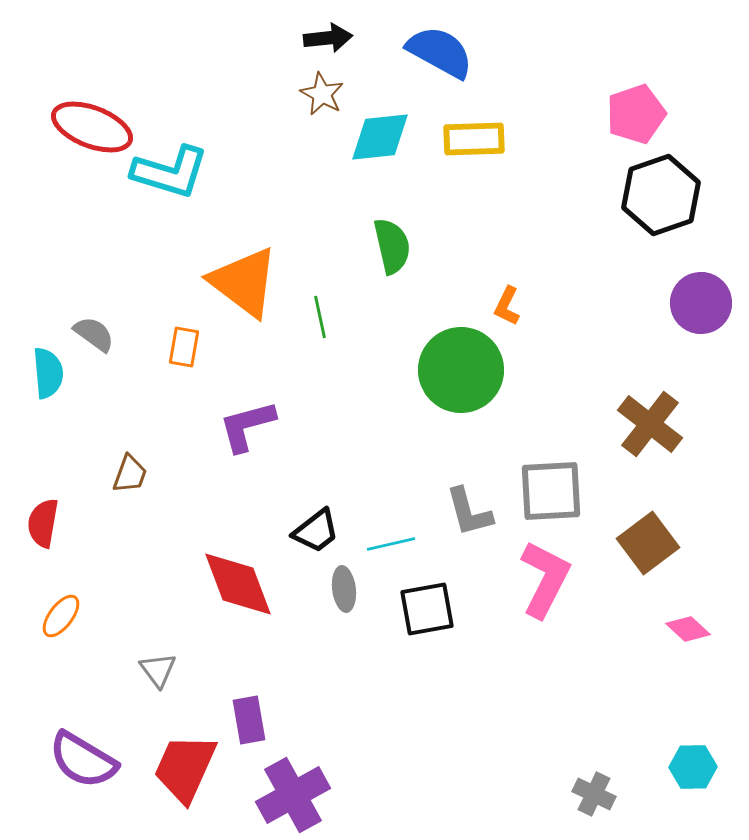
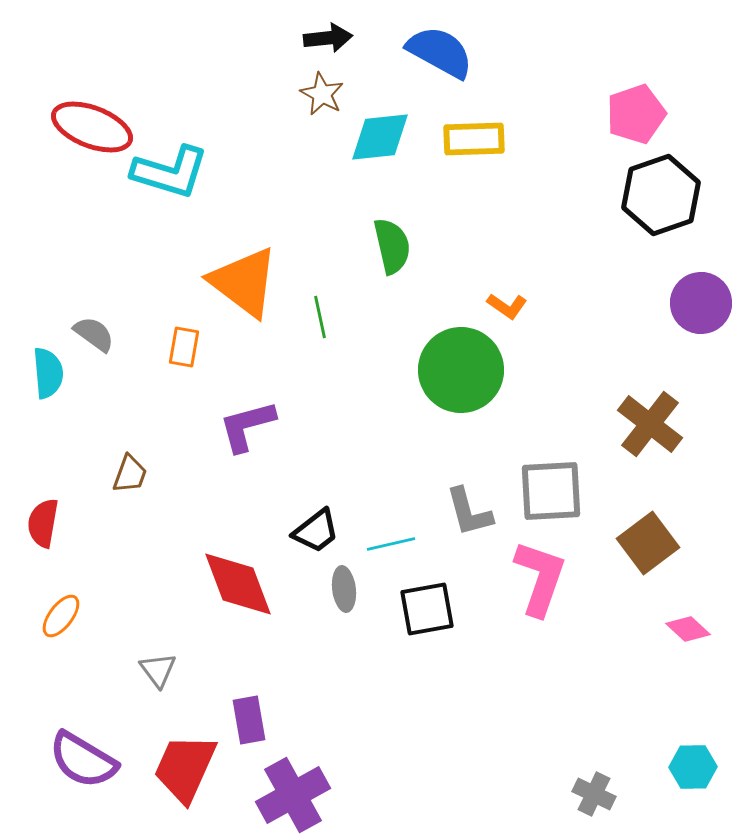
orange L-shape: rotated 81 degrees counterclockwise
pink L-shape: moved 5 px left, 1 px up; rotated 8 degrees counterclockwise
